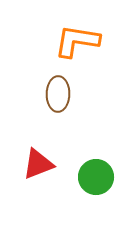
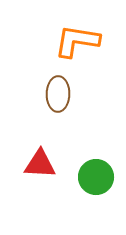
red triangle: moved 2 px right; rotated 24 degrees clockwise
